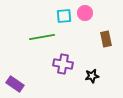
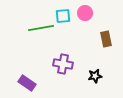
cyan square: moved 1 px left
green line: moved 1 px left, 9 px up
black star: moved 3 px right
purple rectangle: moved 12 px right, 1 px up
